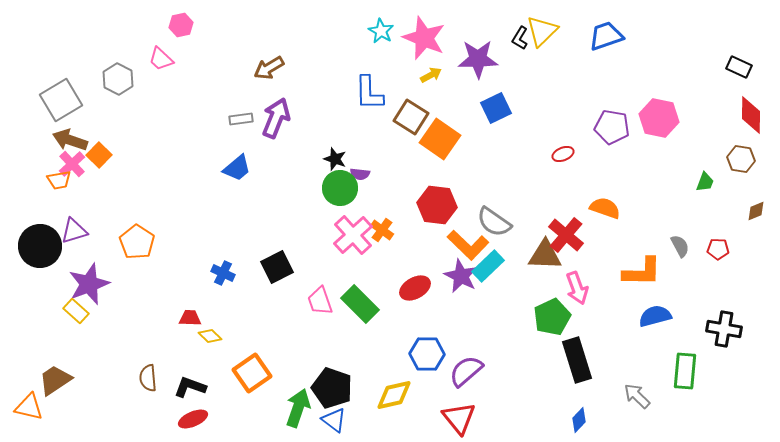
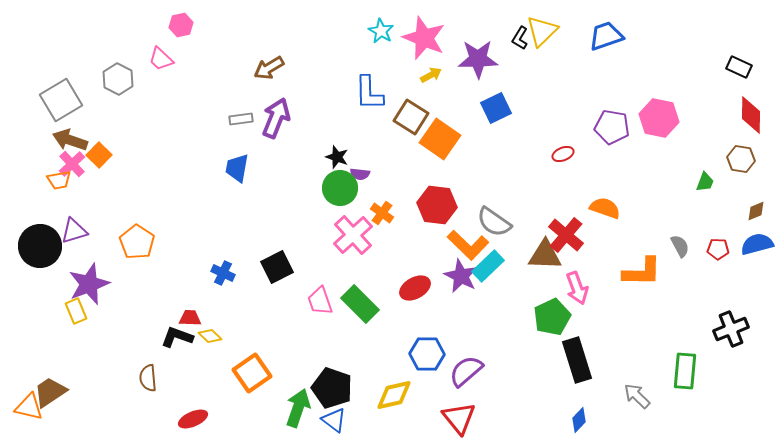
black star at (335, 159): moved 2 px right, 2 px up
blue trapezoid at (237, 168): rotated 140 degrees clockwise
orange cross at (382, 230): moved 17 px up
yellow rectangle at (76, 311): rotated 25 degrees clockwise
blue semicircle at (655, 316): moved 102 px right, 72 px up
black cross at (724, 329): moved 7 px right; rotated 32 degrees counterclockwise
brown trapezoid at (55, 380): moved 5 px left, 12 px down
black L-shape at (190, 387): moved 13 px left, 50 px up
